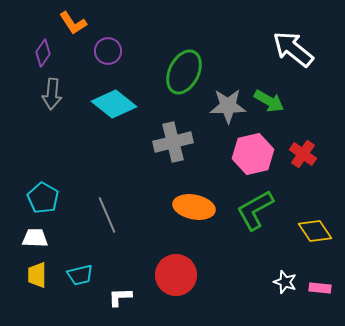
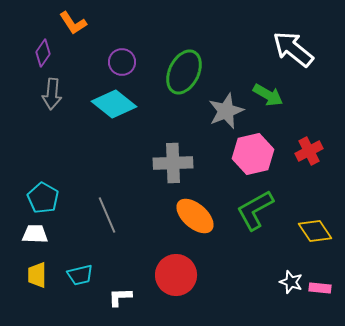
purple circle: moved 14 px right, 11 px down
green arrow: moved 1 px left, 6 px up
gray star: moved 2 px left, 5 px down; rotated 21 degrees counterclockwise
gray cross: moved 21 px down; rotated 12 degrees clockwise
red cross: moved 6 px right, 3 px up; rotated 28 degrees clockwise
orange ellipse: moved 1 px right, 9 px down; rotated 30 degrees clockwise
white trapezoid: moved 4 px up
white star: moved 6 px right
